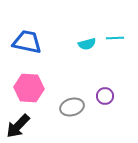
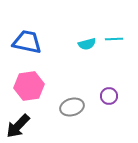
cyan line: moved 1 px left, 1 px down
pink hexagon: moved 2 px up; rotated 12 degrees counterclockwise
purple circle: moved 4 px right
